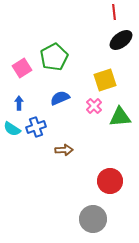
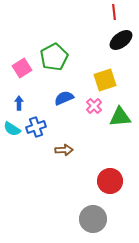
blue semicircle: moved 4 px right
